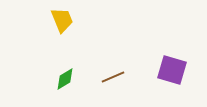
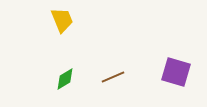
purple square: moved 4 px right, 2 px down
